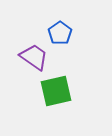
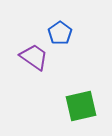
green square: moved 25 px right, 15 px down
